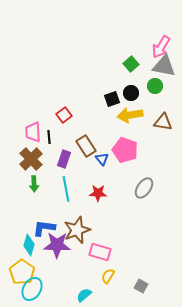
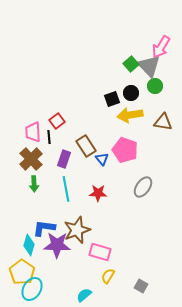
gray triangle: moved 15 px left; rotated 35 degrees clockwise
red square: moved 7 px left, 6 px down
gray ellipse: moved 1 px left, 1 px up
